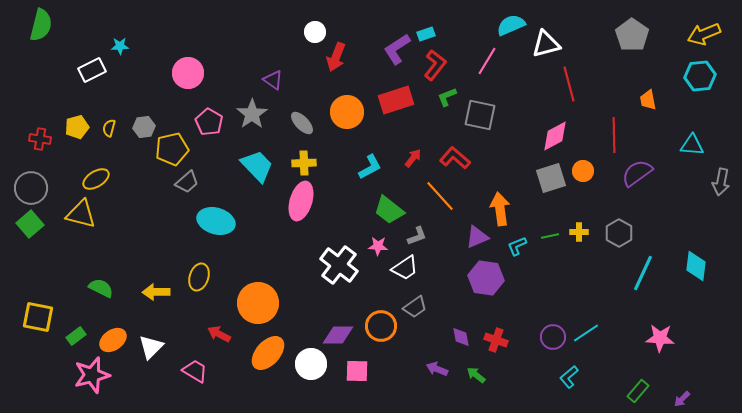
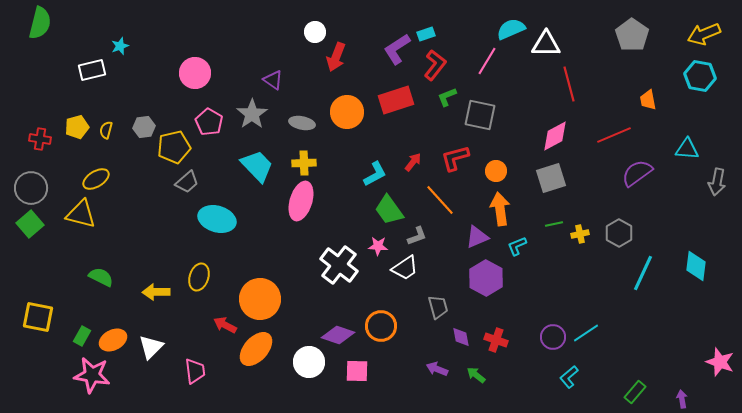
green semicircle at (41, 25): moved 1 px left, 2 px up
cyan semicircle at (511, 25): moved 4 px down
white triangle at (546, 44): rotated 16 degrees clockwise
cyan star at (120, 46): rotated 18 degrees counterclockwise
white rectangle at (92, 70): rotated 12 degrees clockwise
pink circle at (188, 73): moved 7 px right
cyan hexagon at (700, 76): rotated 16 degrees clockwise
gray ellipse at (302, 123): rotated 35 degrees counterclockwise
yellow semicircle at (109, 128): moved 3 px left, 2 px down
red line at (614, 135): rotated 68 degrees clockwise
cyan triangle at (692, 145): moved 5 px left, 4 px down
yellow pentagon at (172, 149): moved 2 px right, 2 px up
red arrow at (413, 158): moved 4 px down
red L-shape at (455, 158): rotated 56 degrees counterclockwise
cyan L-shape at (370, 167): moved 5 px right, 7 px down
orange circle at (583, 171): moved 87 px left
gray arrow at (721, 182): moved 4 px left
orange line at (440, 196): moved 4 px down
green trapezoid at (389, 210): rotated 16 degrees clockwise
cyan ellipse at (216, 221): moved 1 px right, 2 px up
yellow cross at (579, 232): moved 1 px right, 2 px down; rotated 12 degrees counterclockwise
green line at (550, 236): moved 4 px right, 12 px up
purple hexagon at (486, 278): rotated 20 degrees clockwise
green semicircle at (101, 288): moved 11 px up
orange circle at (258, 303): moved 2 px right, 4 px up
gray trapezoid at (415, 307): moved 23 px right; rotated 70 degrees counterclockwise
red arrow at (219, 334): moved 6 px right, 9 px up
purple diamond at (338, 335): rotated 20 degrees clockwise
green rectangle at (76, 336): moved 6 px right; rotated 24 degrees counterclockwise
pink star at (660, 338): moved 60 px right, 24 px down; rotated 16 degrees clockwise
orange ellipse at (113, 340): rotated 8 degrees clockwise
orange ellipse at (268, 353): moved 12 px left, 4 px up
white circle at (311, 364): moved 2 px left, 2 px up
pink trapezoid at (195, 371): rotated 52 degrees clockwise
pink star at (92, 375): rotated 24 degrees clockwise
green rectangle at (638, 391): moved 3 px left, 1 px down
purple arrow at (682, 399): rotated 126 degrees clockwise
